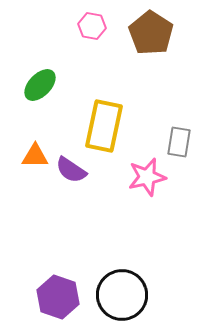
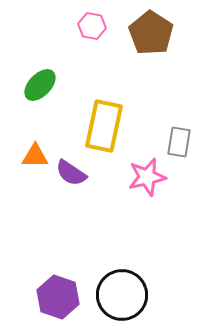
purple semicircle: moved 3 px down
